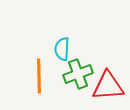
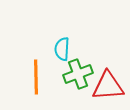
orange line: moved 3 px left, 1 px down
